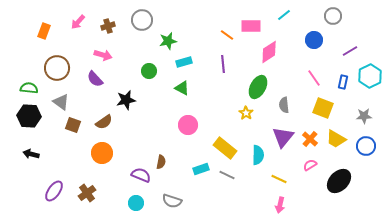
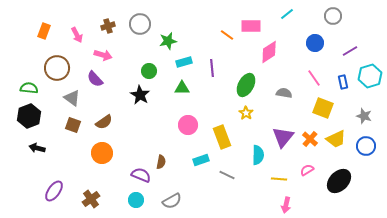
cyan line at (284, 15): moved 3 px right, 1 px up
gray circle at (142, 20): moved 2 px left, 4 px down
pink arrow at (78, 22): moved 1 px left, 13 px down; rotated 70 degrees counterclockwise
blue circle at (314, 40): moved 1 px right, 3 px down
purple line at (223, 64): moved 11 px left, 4 px down
cyan hexagon at (370, 76): rotated 10 degrees clockwise
blue rectangle at (343, 82): rotated 24 degrees counterclockwise
green ellipse at (258, 87): moved 12 px left, 2 px up
green triangle at (182, 88): rotated 28 degrees counterclockwise
black star at (126, 100): moved 14 px right, 5 px up; rotated 30 degrees counterclockwise
gray triangle at (61, 102): moved 11 px right, 4 px up
gray semicircle at (284, 105): moved 12 px up; rotated 105 degrees clockwise
black hexagon at (29, 116): rotated 25 degrees counterclockwise
gray star at (364, 116): rotated 21 degrees clockwise
yellow trapezoid at (336, 139): rotated 55 degrees counterclockwise
yellow rectangle at (225, 148): moved 3 px left, 11 px up; rotated 30 degrees clockwise
black arrow at (31, 154): moved 6 px right, 6 px up
pink semicircle at (310, 165): moved 3 px left, 5 px down
cyan rectangle at (201, 169): moved 9 px up
yellow line at (279, 179): rotated 21 degrees counterclockwise
brown cross at (87, 193): moved 4 px right, 6 px down
gray semicircle at (172, 201): rotated 48 degrees counterclockwise
cyan circle at (136, 203): moved 3 px up
pink arrow at (280, 205): moved 6 px right
